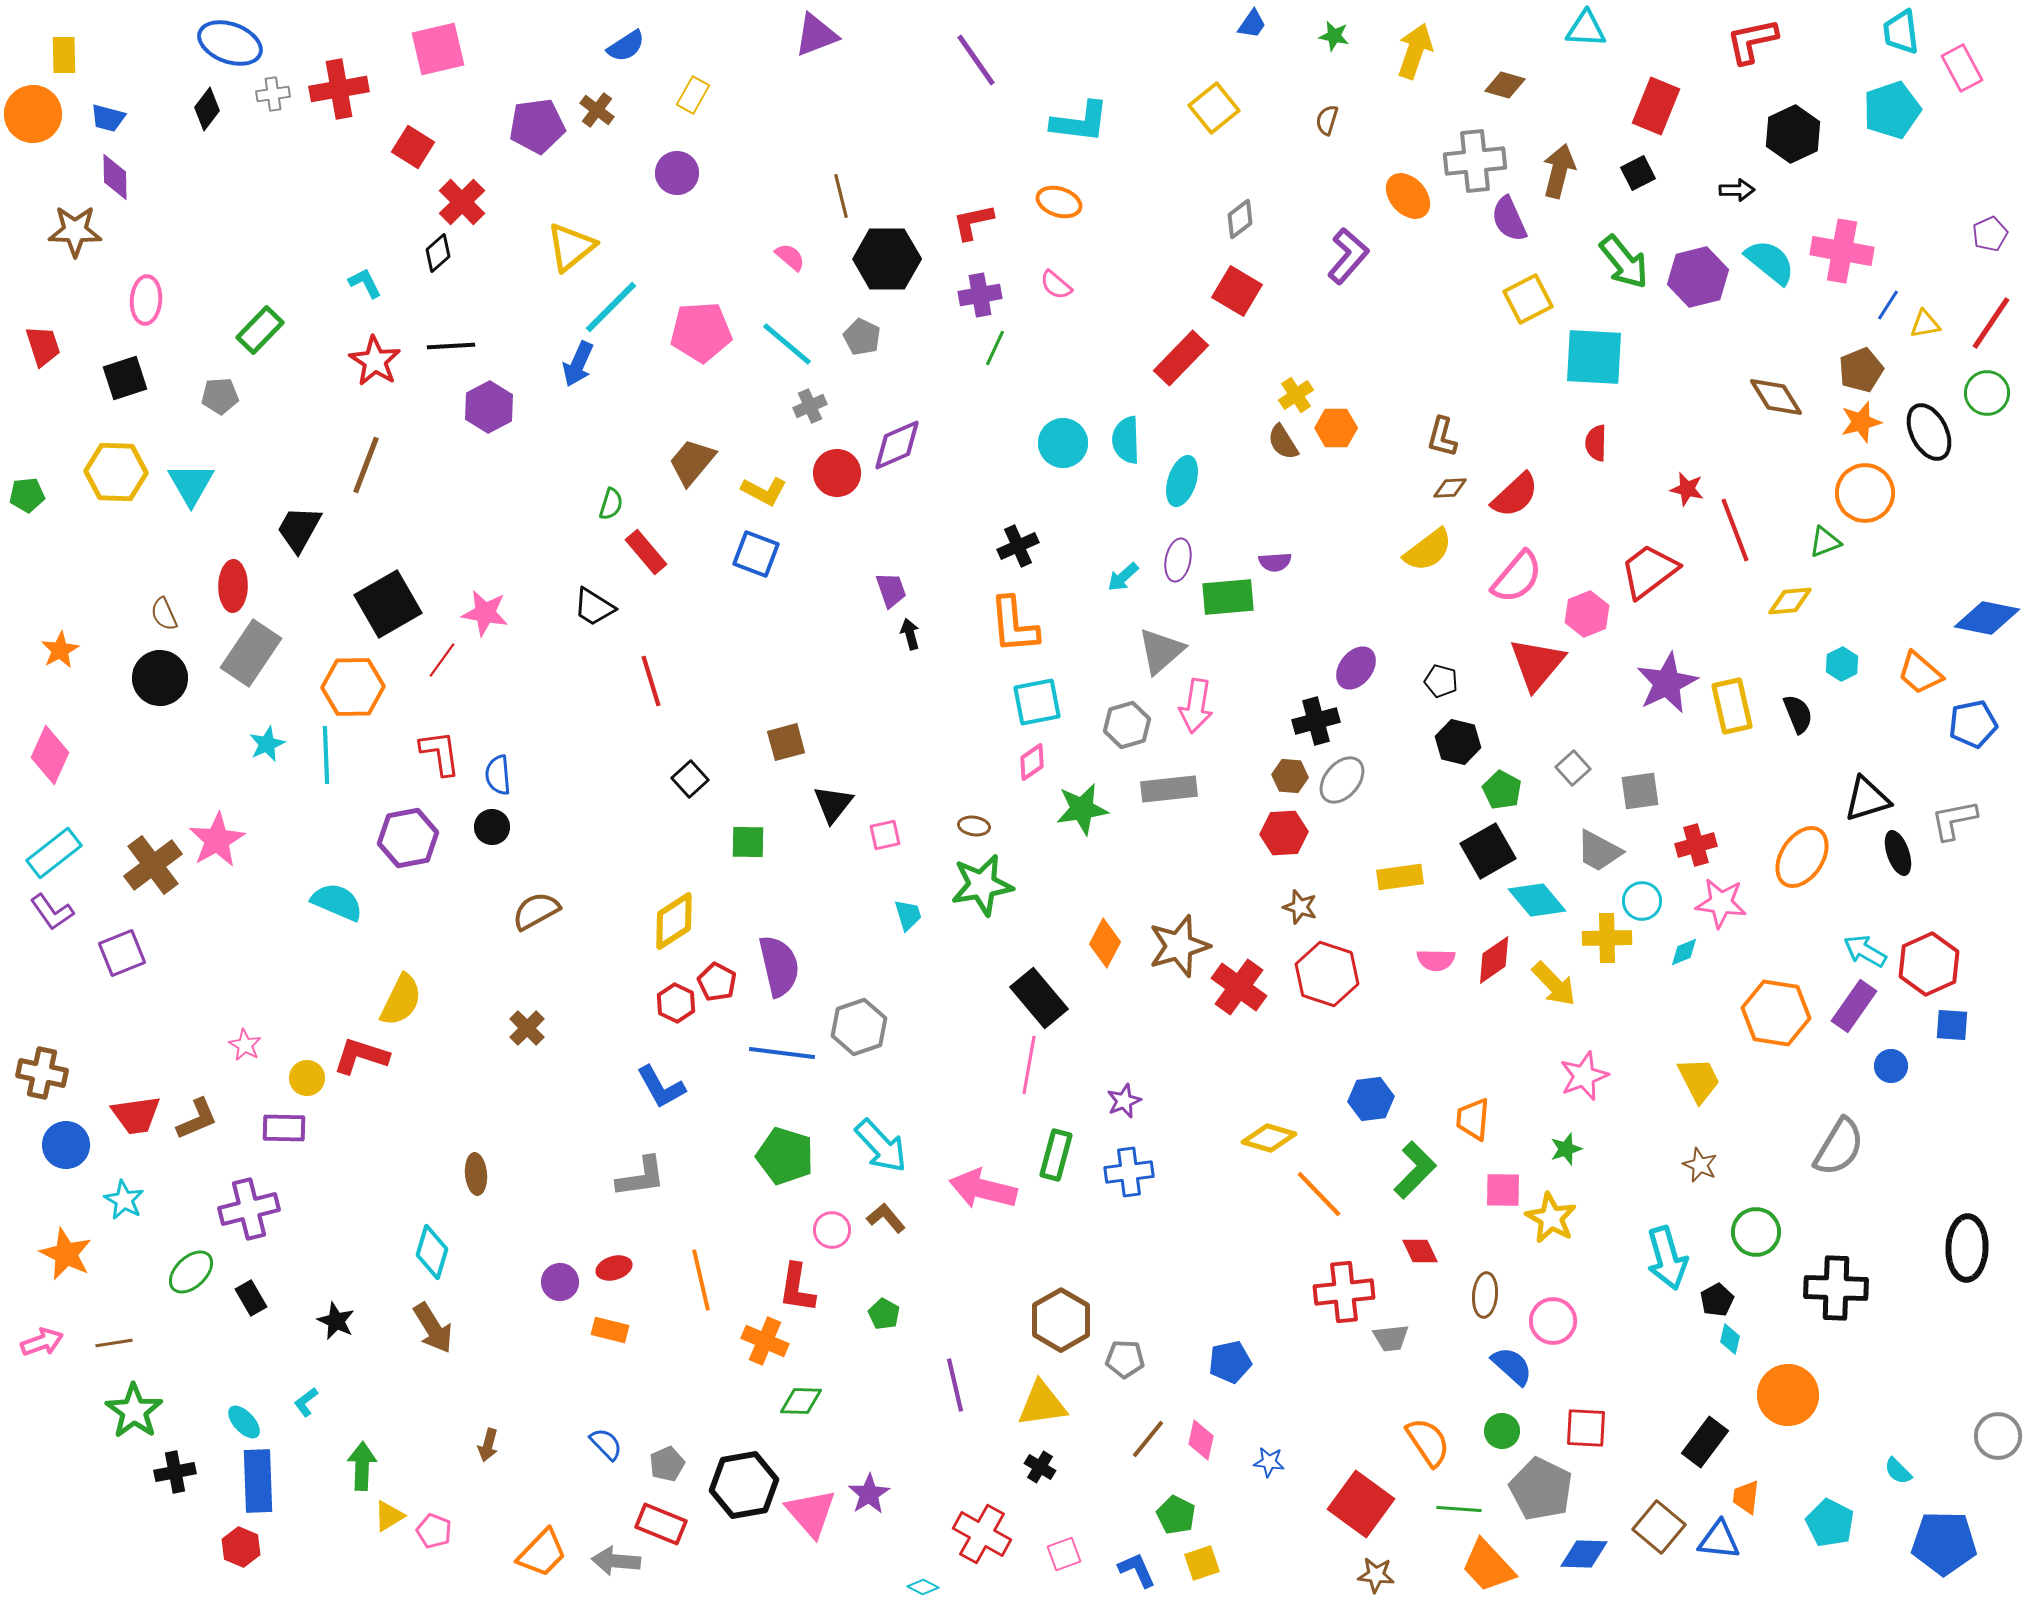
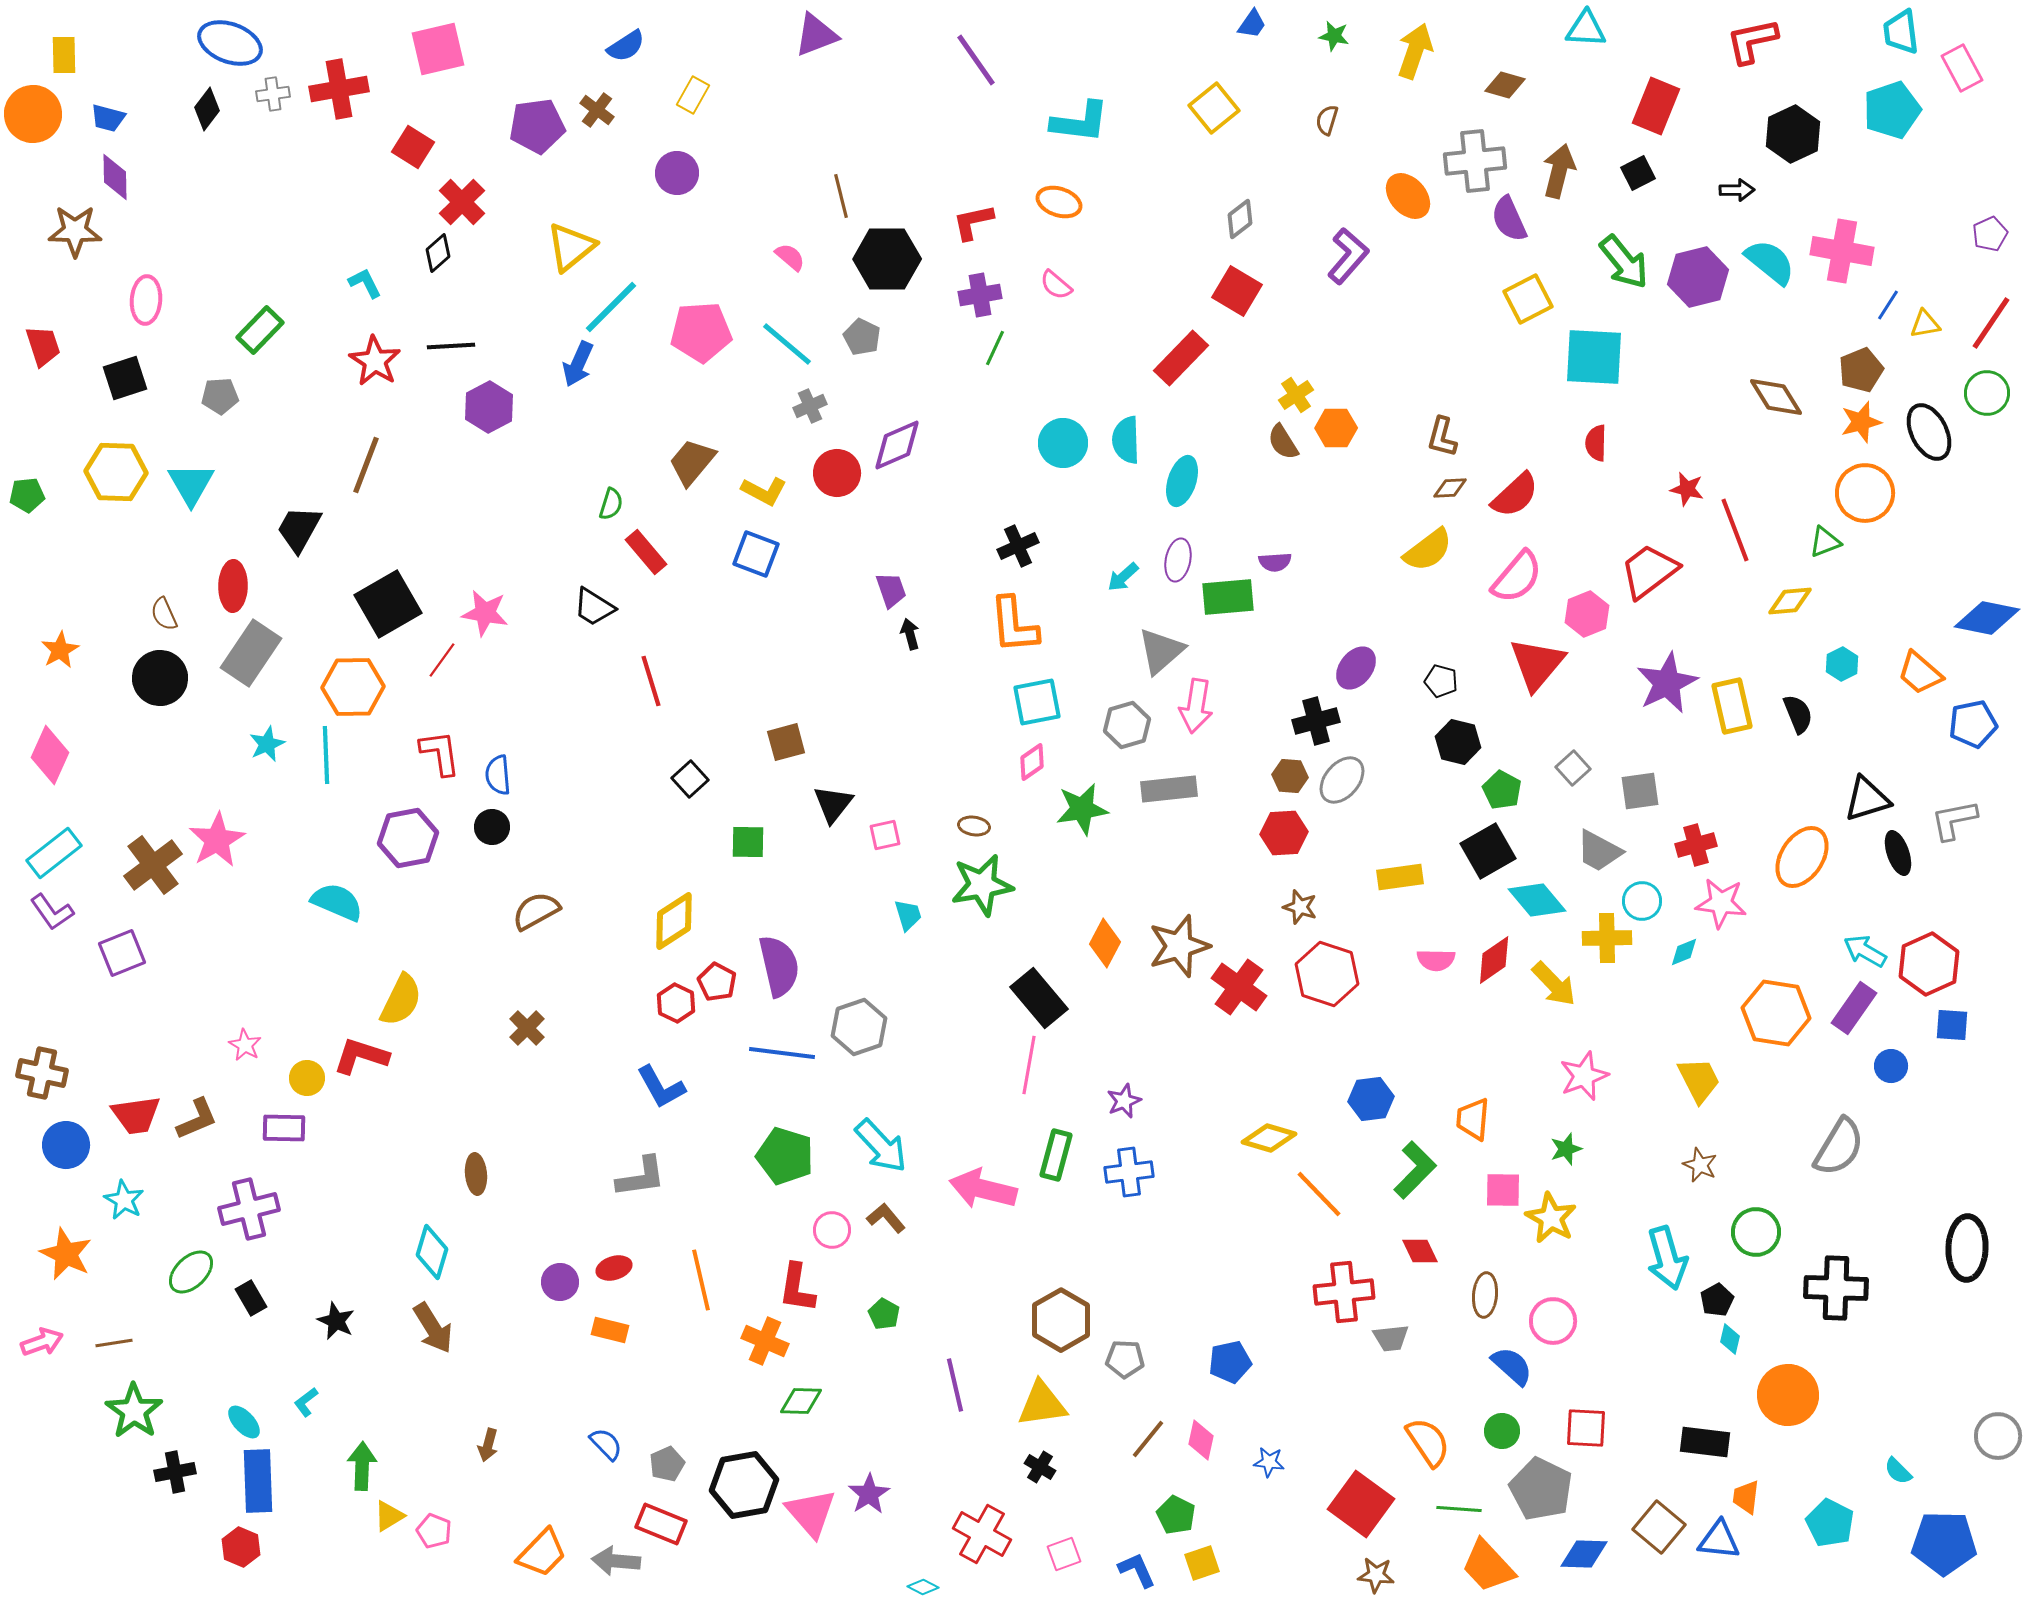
purple rectangle at (1854, 1006): moved 2 px down
black rectangle at (1705, 1442): rotated 60 degrees clockwise
